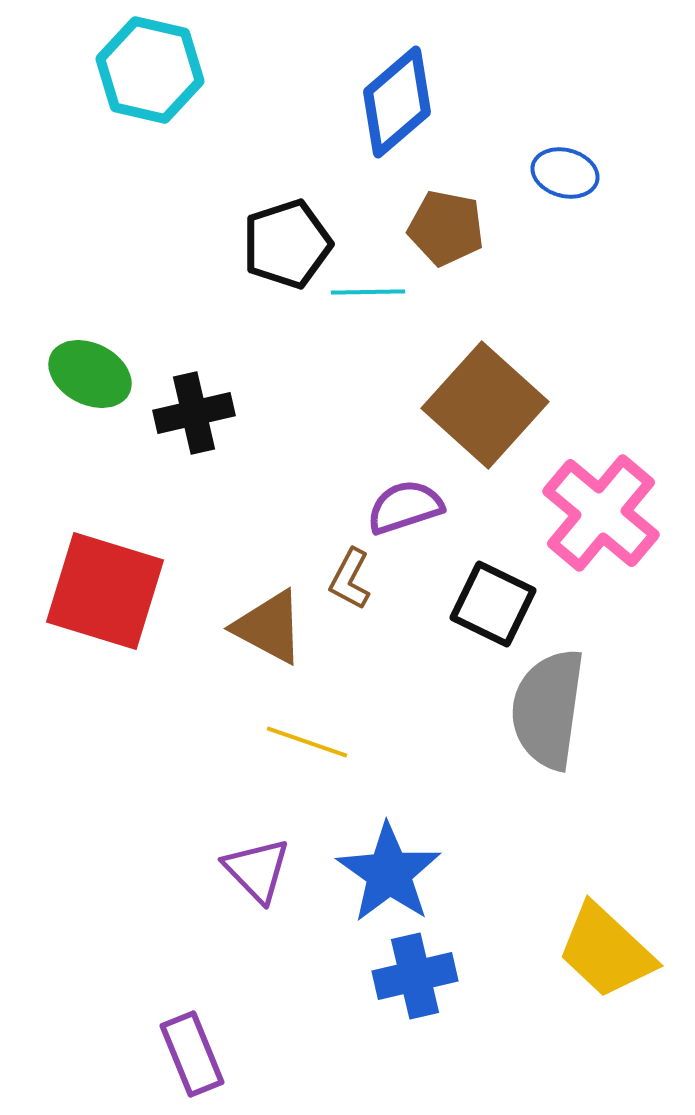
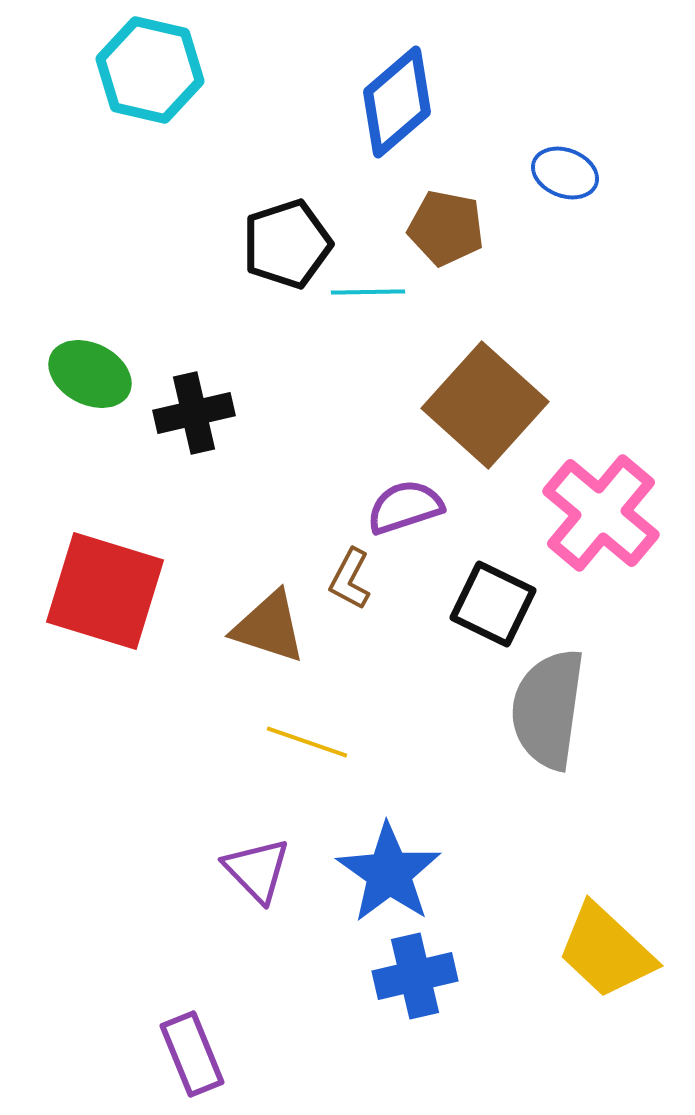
blue ellipse: rotated 6 degrees clockwise
brown triangle: rotated 10 degrees counterclockwise
